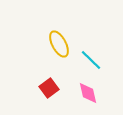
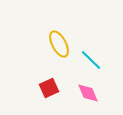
red square: rotated 12 degrees clockwise
pink diamond: rotated 10 degrees counterclockwise
